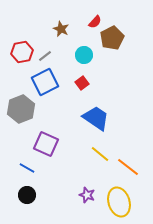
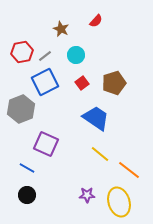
red semicircle: moved 1 px right, 1 px up
brown pentagon: moved 2 px right, 45 px down; rotated 10 degrees clockwise
cyan circle: moved 8 px left
orange line: moved 1 px right, 3 px down
purple star: rotated 21 degrees counterclockwise
